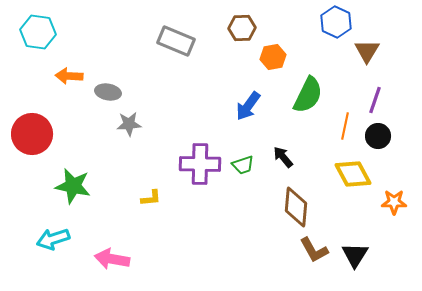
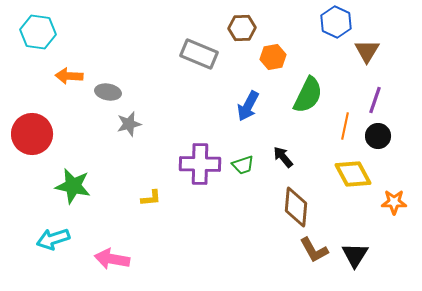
gray rectangle: moved 23 px right, 13 px down
blue arrow: rotated 8 degrees counterclockwise
gray star: rotated 10 degrees counterclockwise
